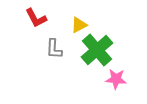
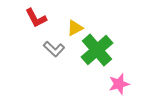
yellow triangle: moved 4 px left, 3 px down
gray L-shape: rotated 50 degrees counterclockwise
pink star: moved 3 px right, 5 px down; rotated 20 degrees counterclockwise
